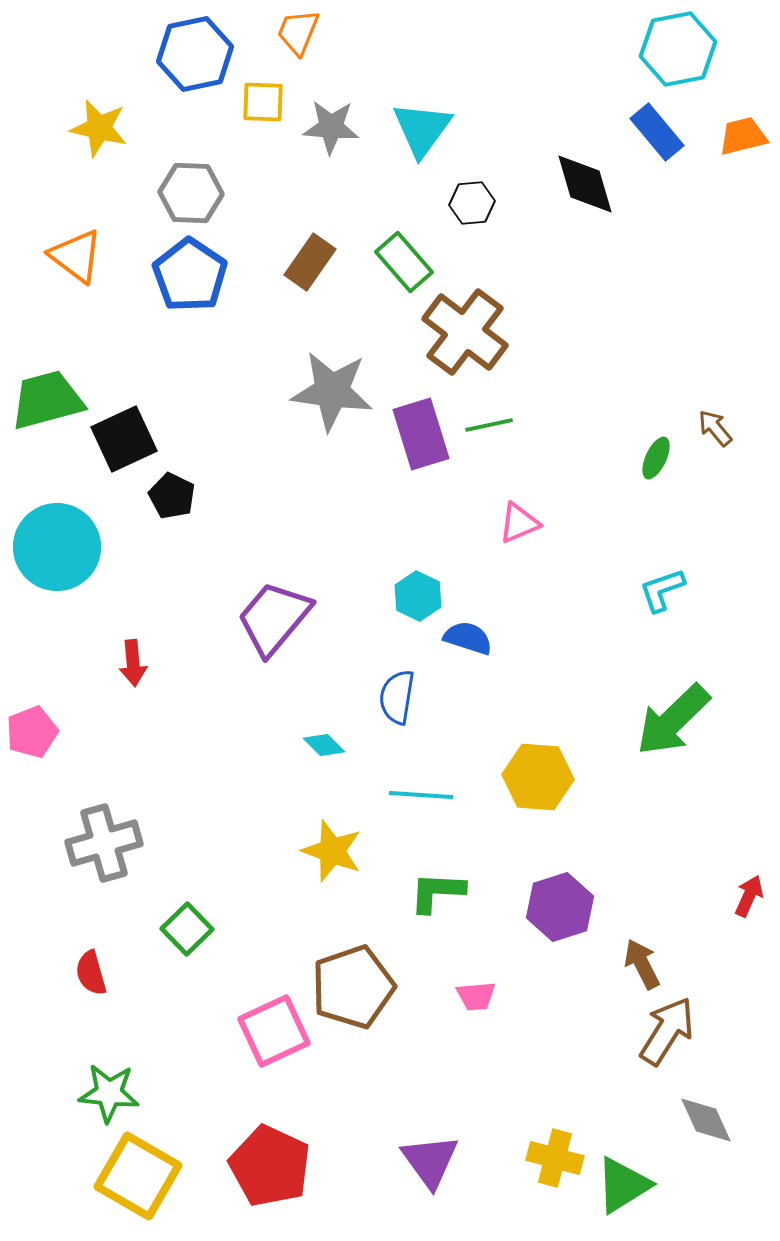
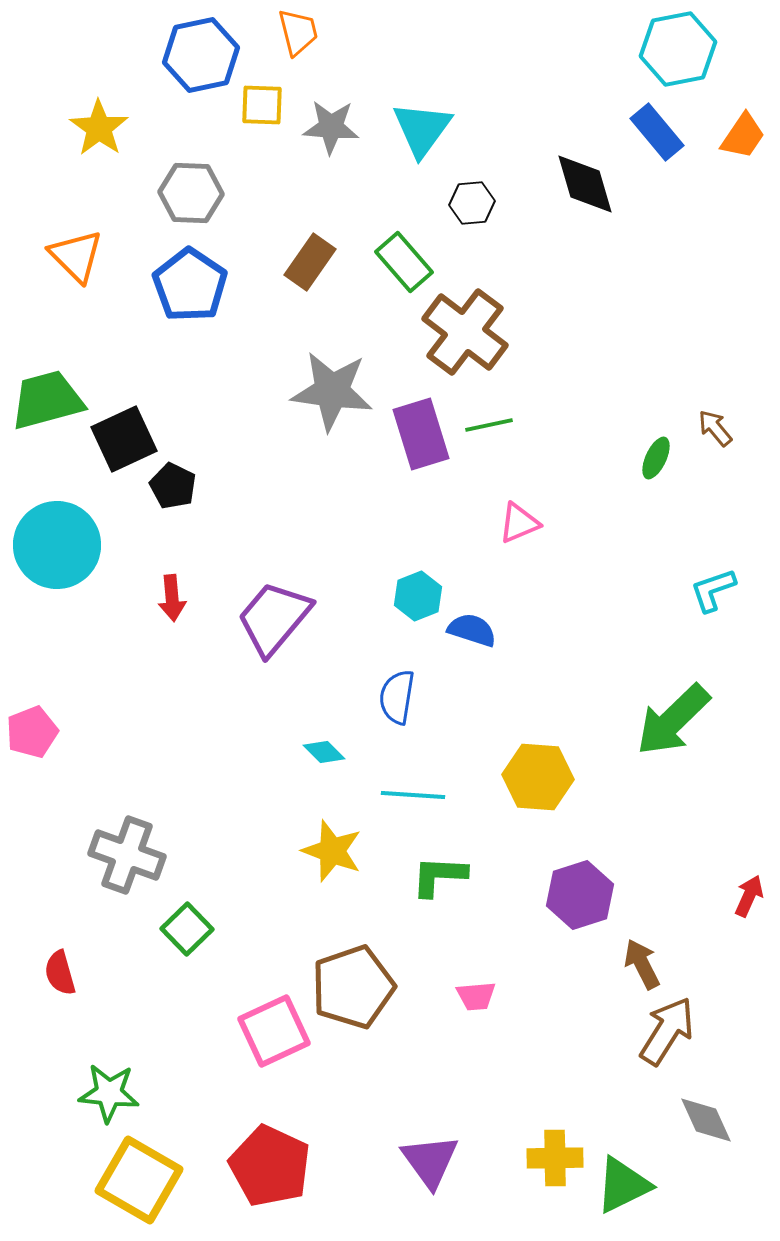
orange trapezoid at (298, 32): rotated 144 degrees clockwise
blue hexagon at (195, 54): moved 6 px right, 1 px down
yellow square at (263, 102): moved 1 px left, 3 px down
yellow star at (99, 128): rotated 22 degrees clockwise
orange trapezoid at (743, 136): rotated 138 degrees clockwise
orange triangle at (76, 256): rotated 8 degrees clockwise
blue pentagon at (190, 275): moved 10 px down
black pentagon at (172, 496): moved 1 px right, 10 px up
cyan circle at (57, 547): moved 2 px up
cyan L-shape at (662, 590): moved 51 px right
cyan hexagon at (418, 596): rotated 12 degrees clockwise
blue semicircle at (468, 638): moved 4 px right, 8 px up
red arrow at (133, 663): moved 39 px right, 65 px up
cyan diamond at (324, 745): moved 7 px down
cyan line at (421, 795): moved 8 px left
gray cross at (104, 843): moved 23 px right, 12 px down; rotated 36 degrees clockwise
green L-shape at (437, 892): moved 2 px right, 16 px up
purple hexagon at (560, 907): moved 20 px right, 12 px up
red semicircle at (91, 973): moved 31 px left
yellow cross at (555, 1158): rotated 16 degrees counterclockwise
yellow square at (138, 1176): moved 1 px right, 4 px down
green triangle at (623, 1185): rotated 6 degrees clockwise
